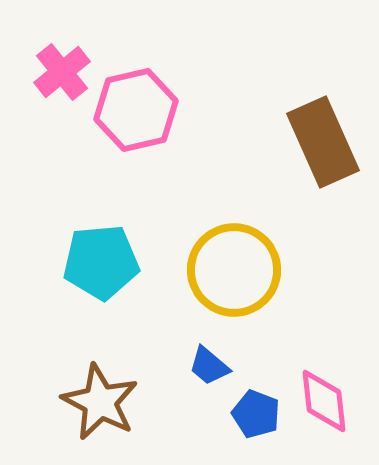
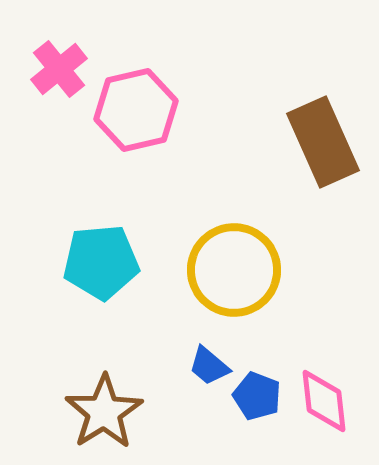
pink cross: moved 3 px left, 3 px up
brown star: moved 4 px right, 10 px down; rotated 12 degrees clockwise
blue pentagon: moved 1 px right, 18 px up
